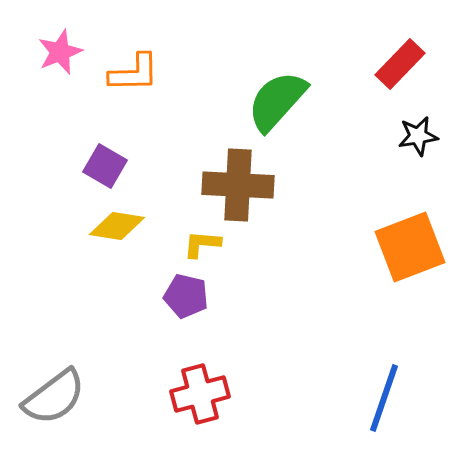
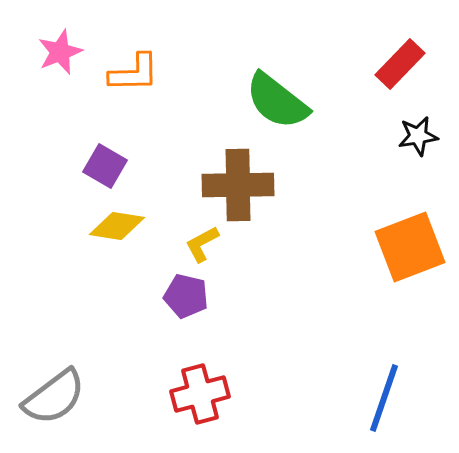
green semicircle: rotated 94 degrees counterclockwise
brown cross: rotated 4 degrees counterclockwise
yellow L-shape: rotated 33 degrees counterclockwise
